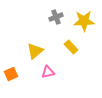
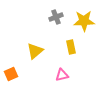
yellow rectangle: rotated 32 degrees clockwise
pink triangle: moved 14 px right, 3 px down
